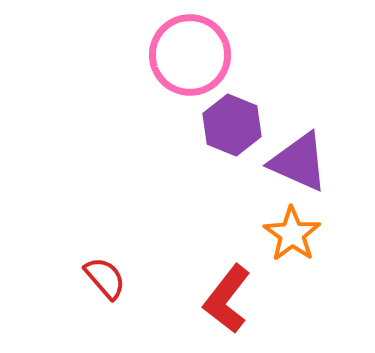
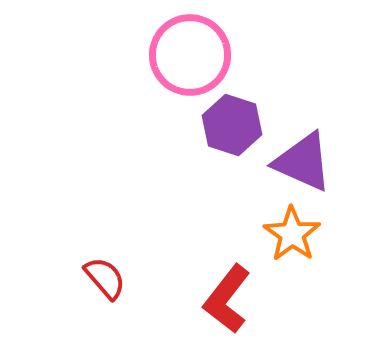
purple hexagon: rotated 4 degrees counterclockwise
purple triangle: moved 4 px right
